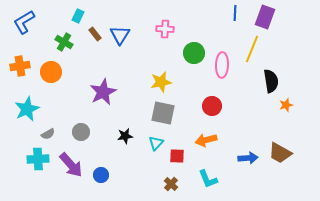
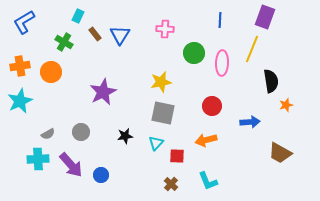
blue line: moved 15 px left, 7 px down
pink ellipse: moved 2 px up
cyan star: moved 7 px left, 8 px up
blue arrow: moved 2 px right, 36 px up
cyan L-shape: moved 2 px down
